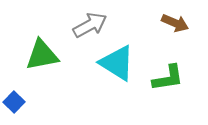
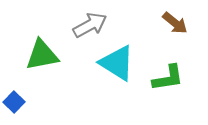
brown arrow: rotated 16 degrees clockwise
